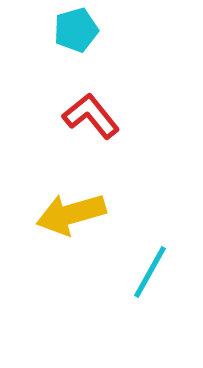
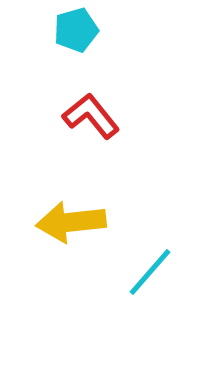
yellow arrow: moved 8 px down; rotated 10 degrees clockwise
cyan line: rotated 12 degrees clockwise
